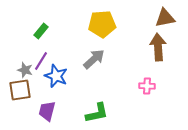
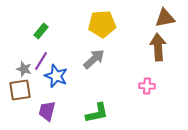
gray star: moved 1 px left, 1 px up
